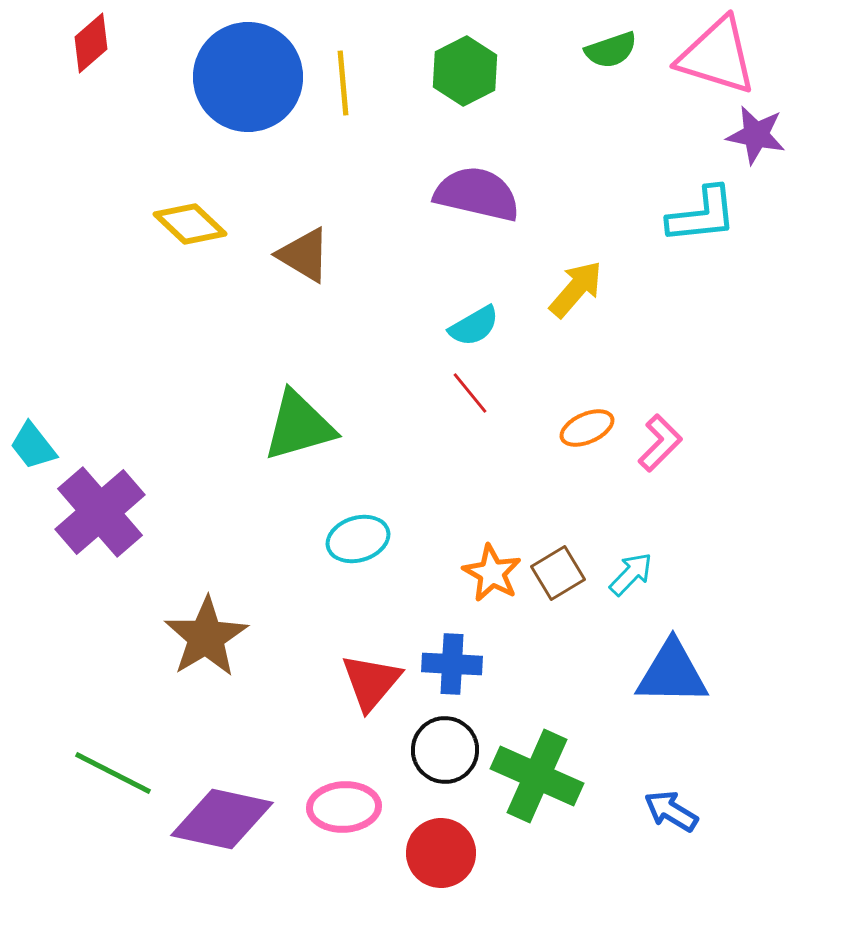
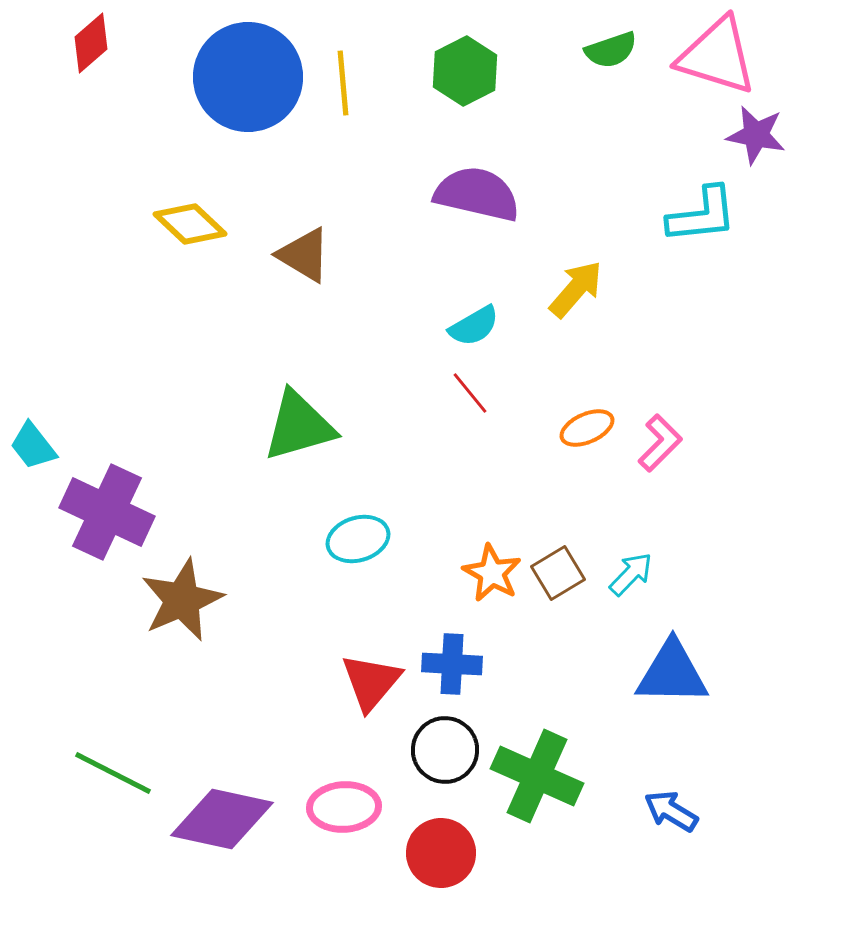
purple cross: moved 7 px right; rotated 24 degrees counterclockwise
brown star: moved 24 px left, 37 px up; rotated 8 degrees clockwise
